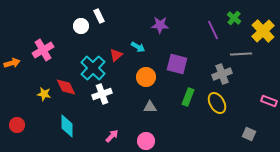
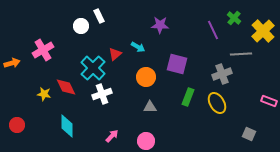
red triangle: moved 1 px left, 1 px up
